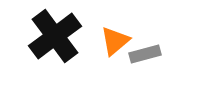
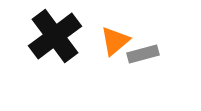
gray rectangle: moved 2 px left
